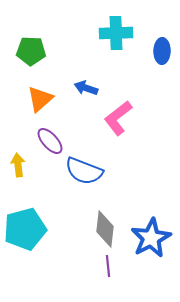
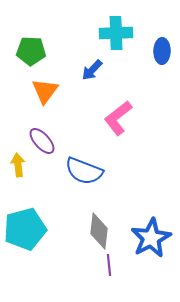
blue arrow: moved 6 px right, 18 px up; rotated 65 degrees counterclockwise
orange triangle: moved 5 px right, 8 px up; rotated 12 degrees counterclockwise
purple ellipse: moved 8 px left
gray diamond: moved 6 px left, 2 px down
purple line: moved 1 px right, 1 px up
